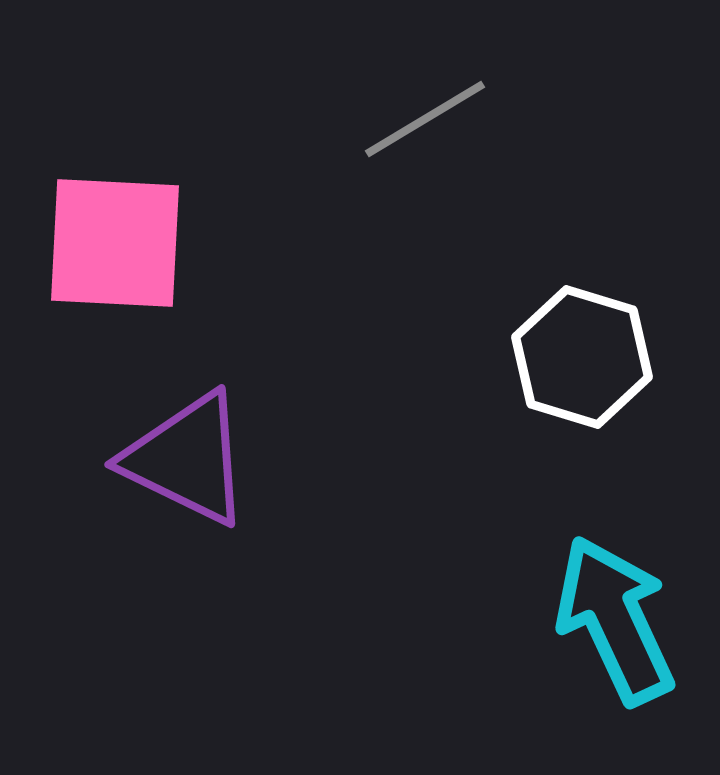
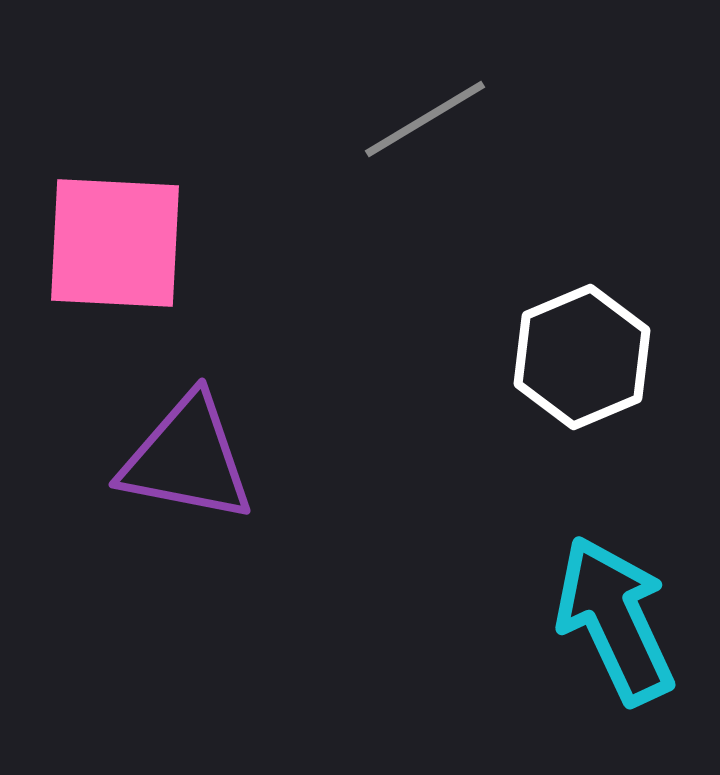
white hexagon: rotated 20 degrees clockwise
purple triangle: rotated 15 degrees counterclockwise
